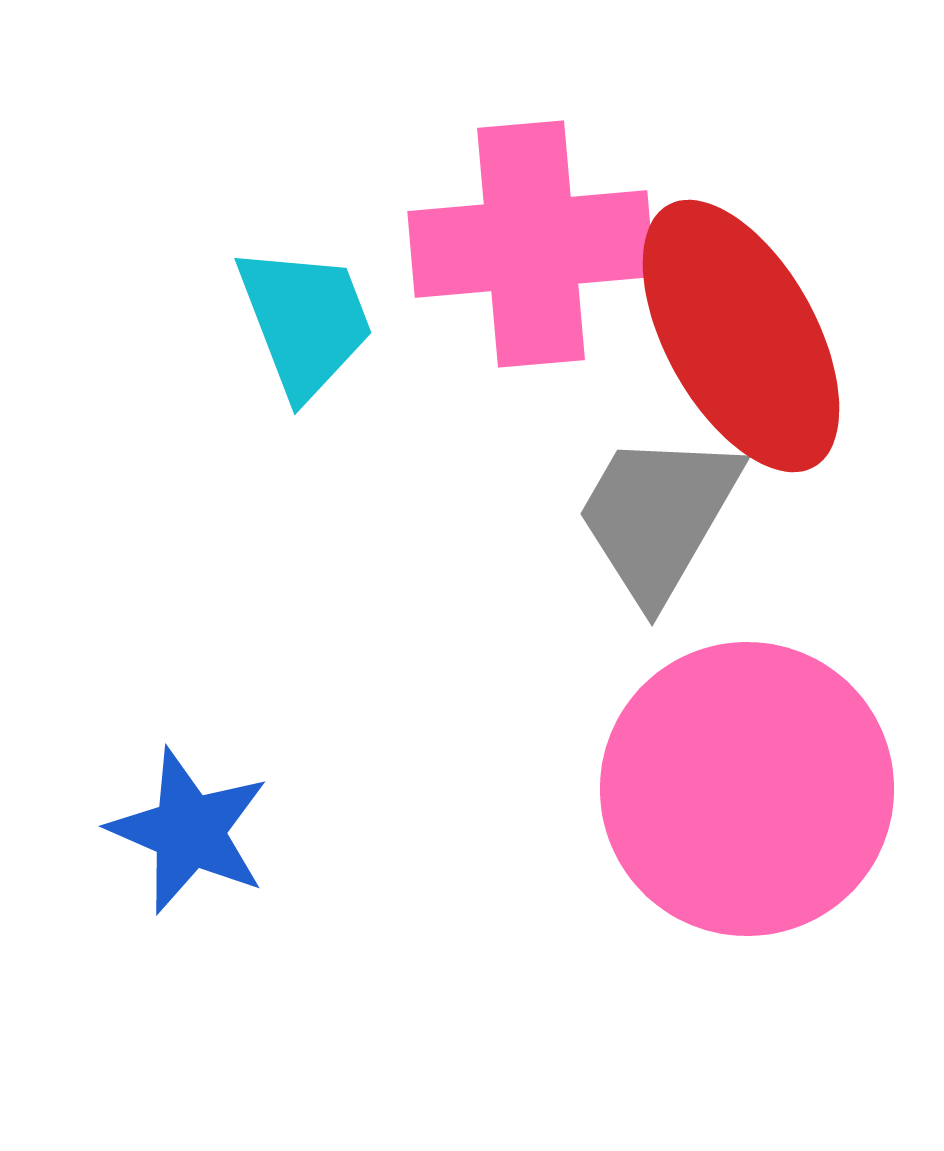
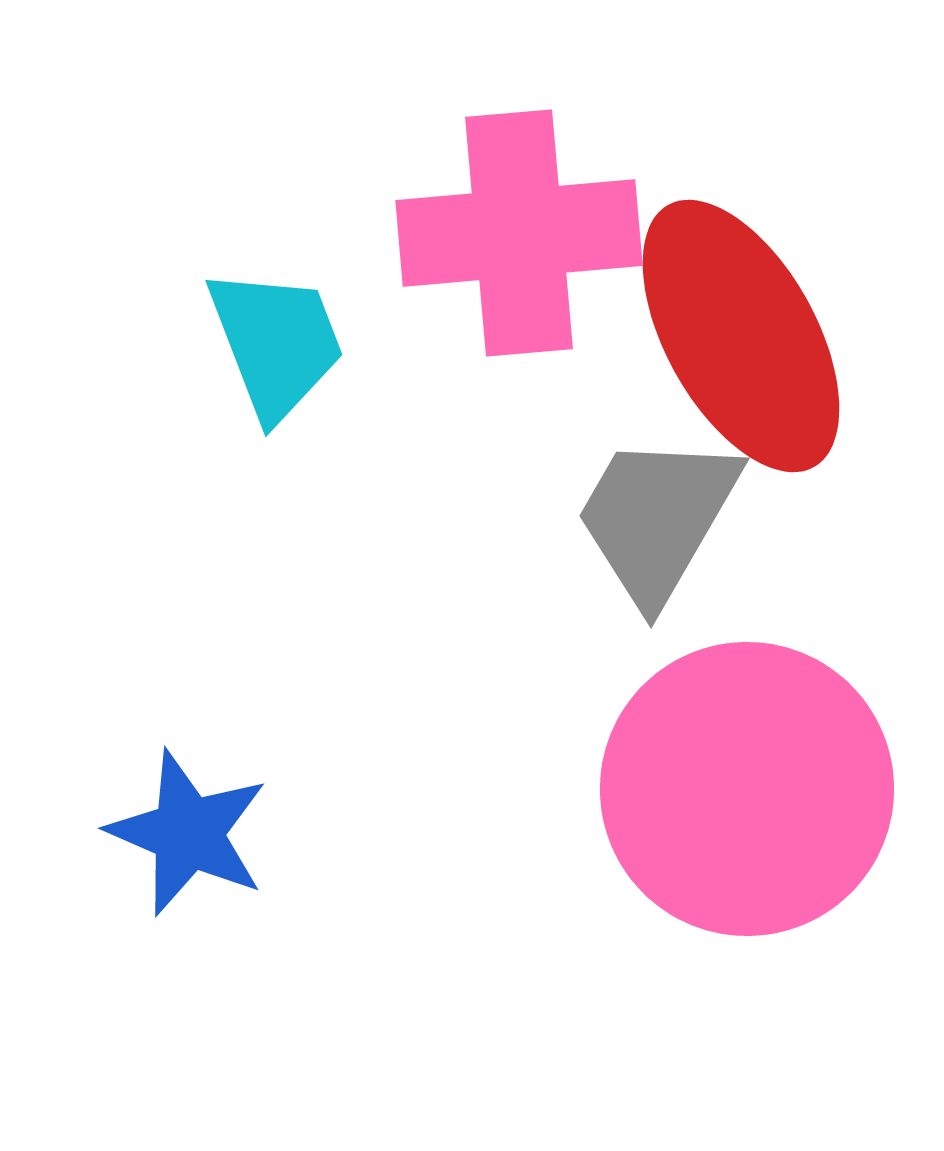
pink cross: moved 12 px left, 11 px up
cyan trapezoid: moved 29 px left, 22 px down
gray trapezoid: moved 1 px left, 2 px down
blue star: moved 1 px left, 2 px down
